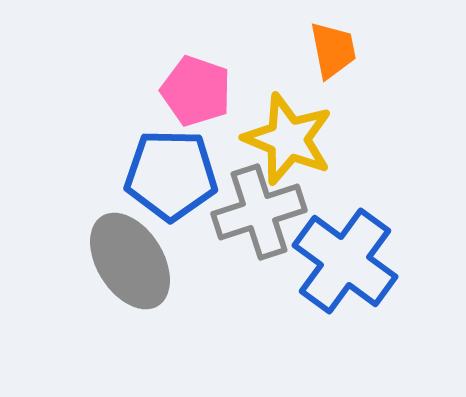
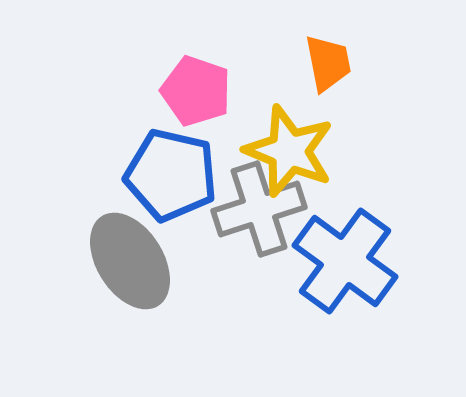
orange trapezoid: moved 5 px left, 13 px down
yellow star: moved 1 px right, 12 px down
blue pentagon: rotated 12 degrees clockwise
gray cross: moved 3 px up
